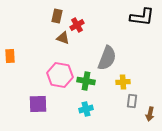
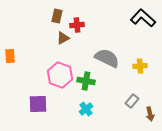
black L-shape: moved 1 px right, 1 px down; rotated 145 degrees counterclockwise
red cross: rotated 24 degrees clockwise
brown triangle: rotated 48 degrees counterclockwise
gray semicircle: rotated 85 degrees counterclockwise
pink hexagon: rotated 10 degrees clockwise
yellow cross: moved 17 px right, 16 px up
gray rectangle: rotated 32 degrees clockwise
cyan cross: rotated 24 degrees counterclockwise
brown arrow: rotated 24 degrees counterclockwise
